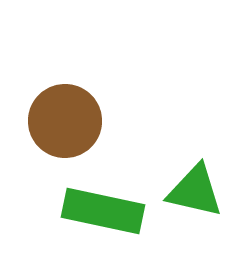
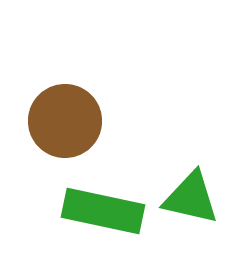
green triangle: moved 4 px left, 7 px down
